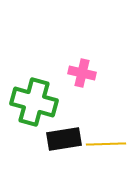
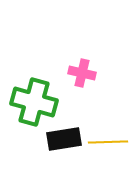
yellow line: moved 2 px right, 2 px up
